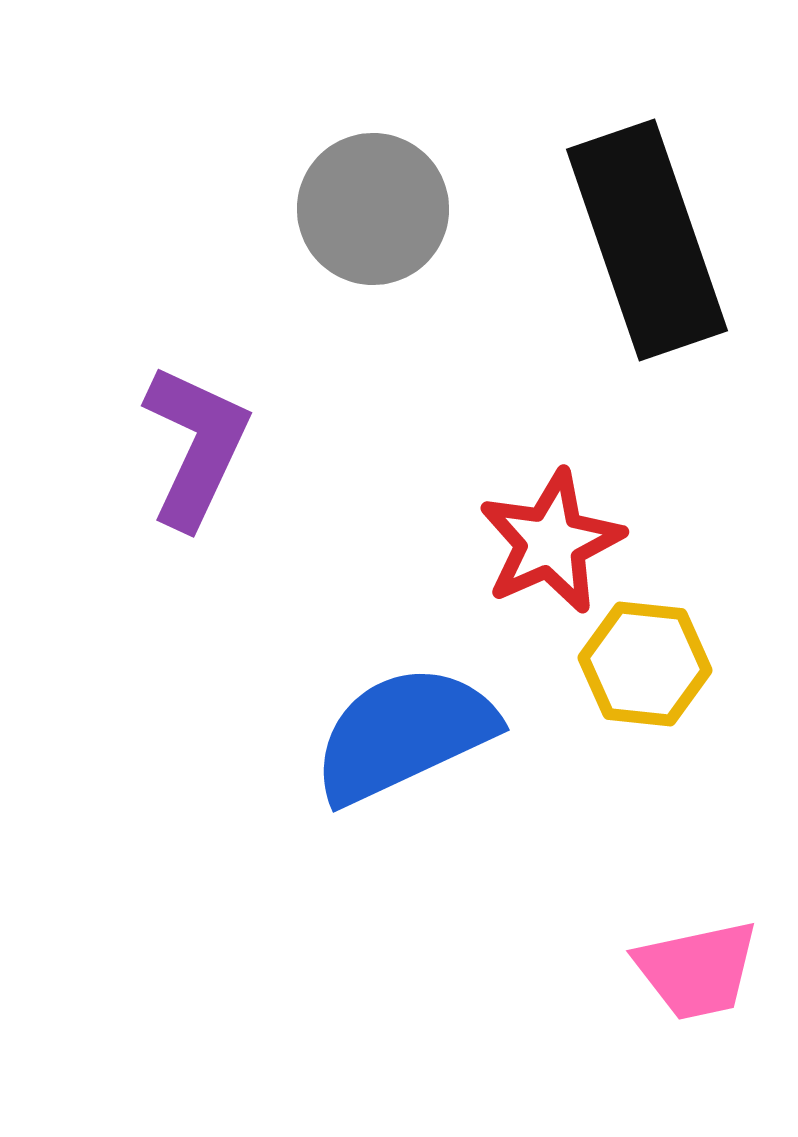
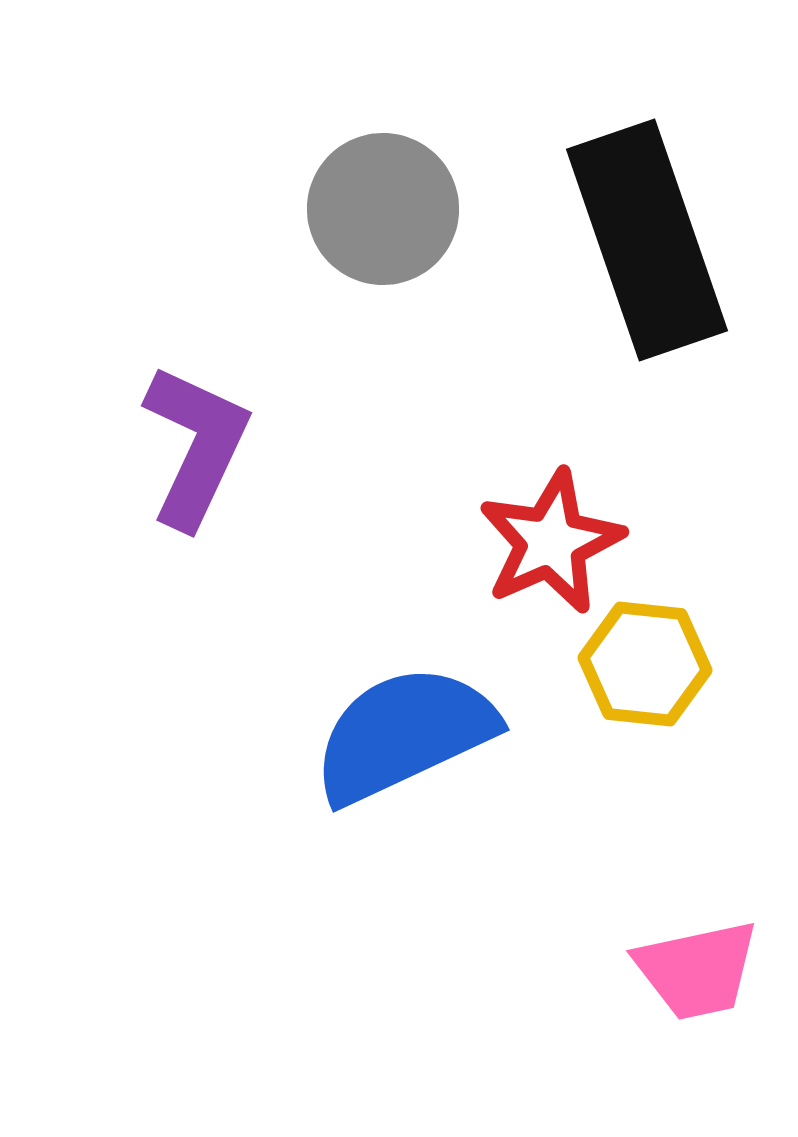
gray circle: moved 10 px right
